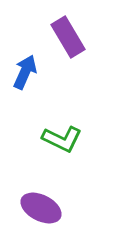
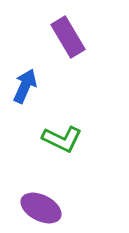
blue arrow: moved 14 px down
